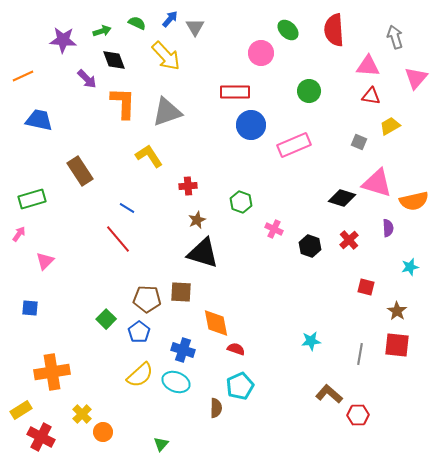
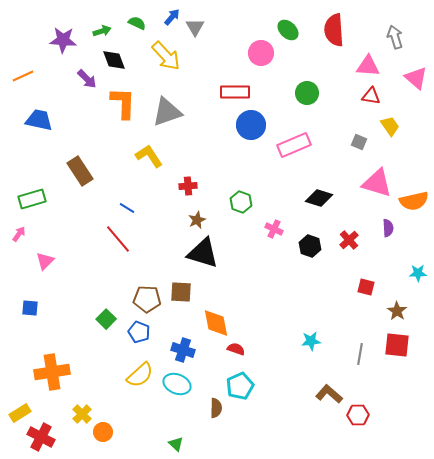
blue arrow at (170, 19): moved 2 px right, 2 px up
pink triangle at (416, 78): rotated 30 degrees counterclockwise
green circle at (309, 91): moved 2 px left, 2 px down
yellow trapezoid at (390, 126): rotated 85 degrees clockwise
black diamond at (342, 198): moved 23 px left
cyan star at (410, 267): moved 8 px right, 6 px down; rotated 12 degrees clockwise
blue pentagon at (139, 332): rotated 15 degrees counterclockwise
cyan ellipse at (176, 382): moved 1 px right, 2 px down
yellow rectangle at (21, 410): moved 1 px left, 3 px down
green triangle at (161, 444): moved 15 px right; rotated 28 degrees counterclockwise
